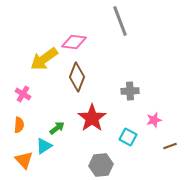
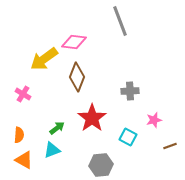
orange semicircle: moved 10 px down
cyan triangle: moved 8 px right, 4 px down; rotated 12 degrees clockwise
orange triangle: rotated 18 degrees counterclockwise
